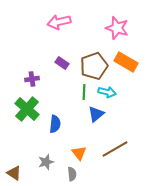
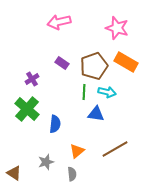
purple cross: rotated 24 degrees counterclockwise
blue triangle: rotated 48 degrees clockwise
orange triangle: moved 2 px left, 2 px up; rotated 28 degrees clockwise
